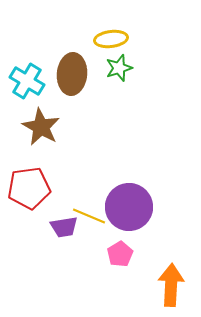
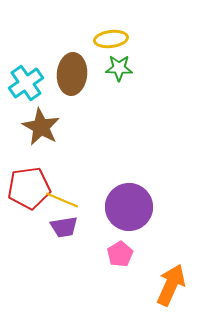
green star: rotated 20 degrees clockwise
cyan cross: moved 1 px left, 2 px down; rotated 24 degrees clockwise
yellow line: moved 27 px left, 16 px up
orange arrow: rotated 21 degrees clockwise
